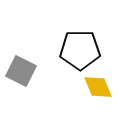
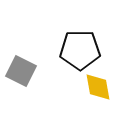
yellow diamond: rotated 12 degrees clockwise
